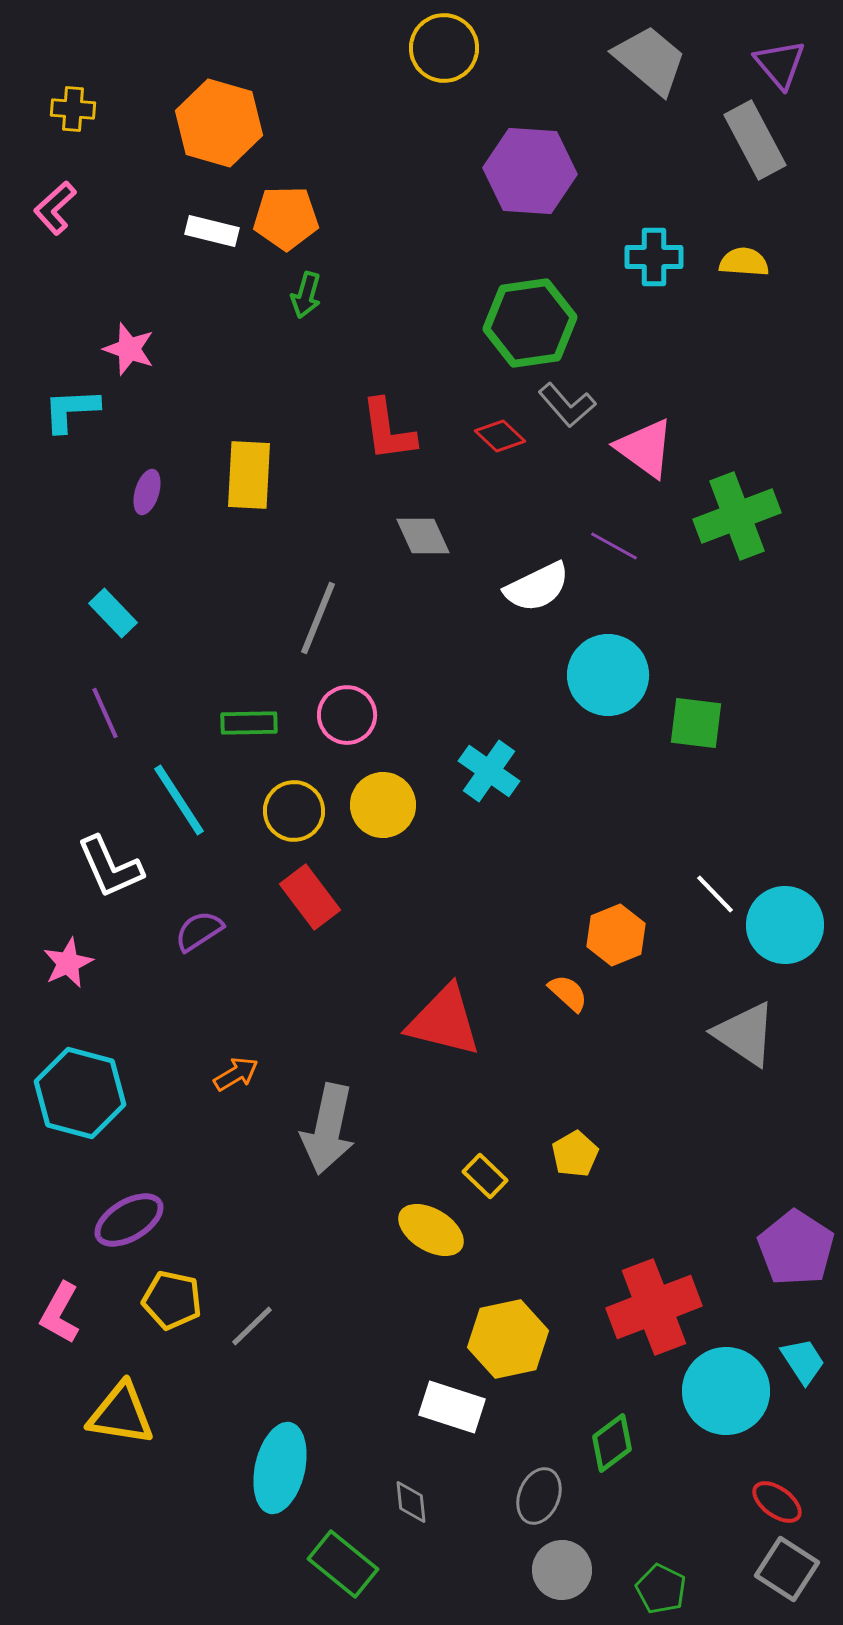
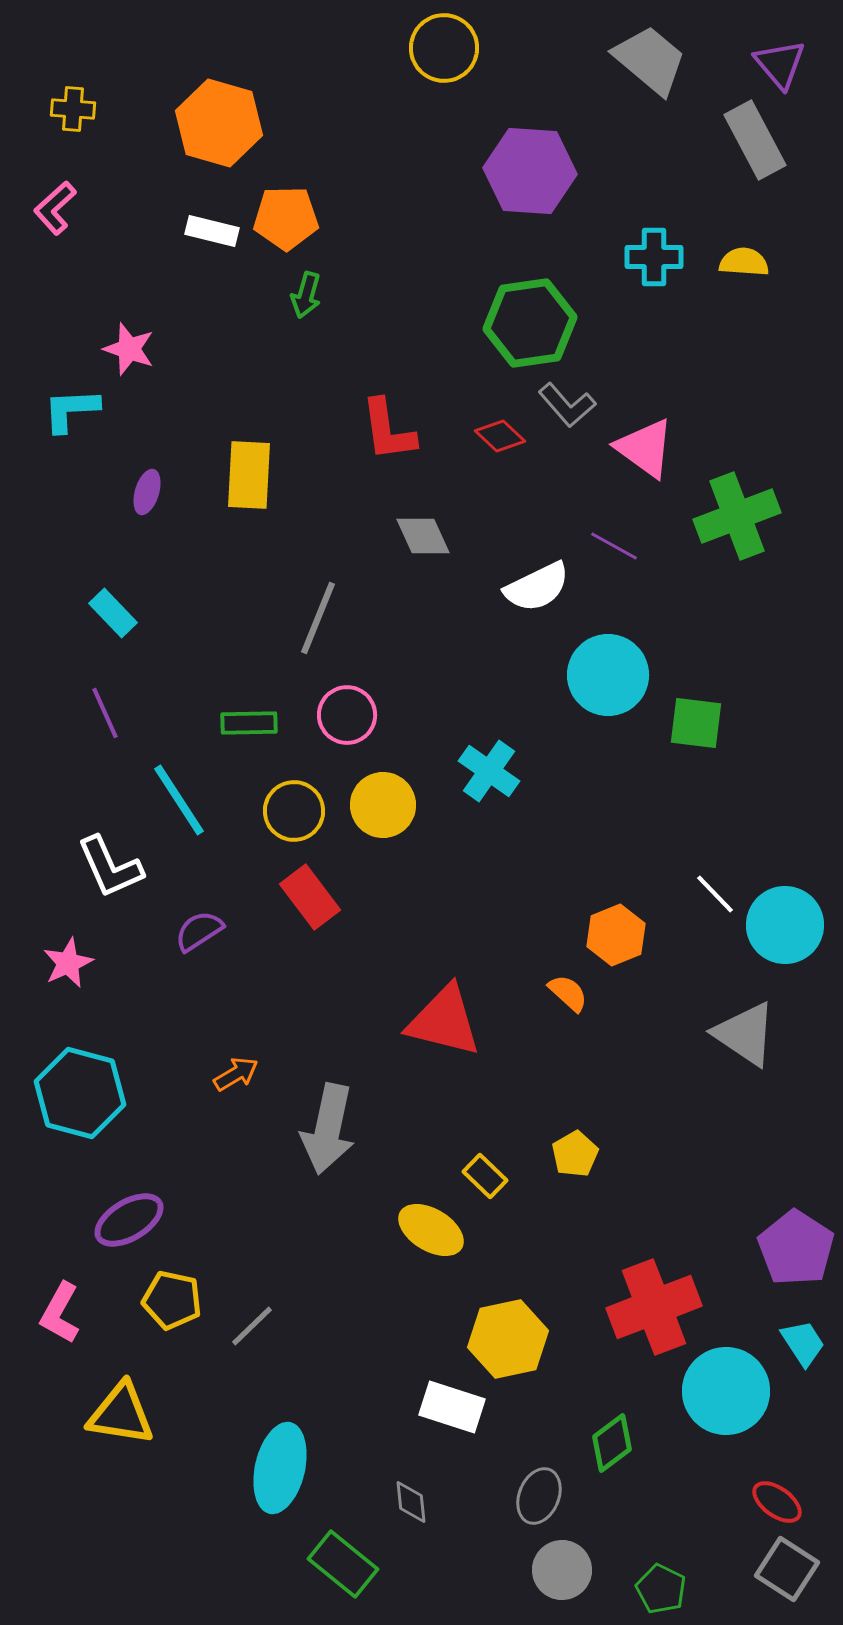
cyan trapezoid at (803, 1361): moved 18 px up
